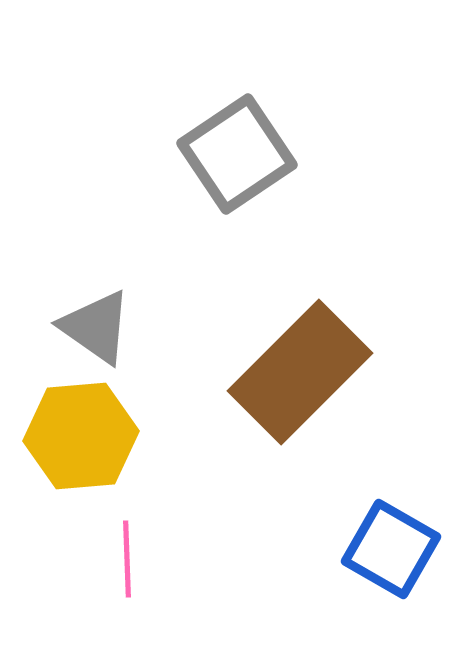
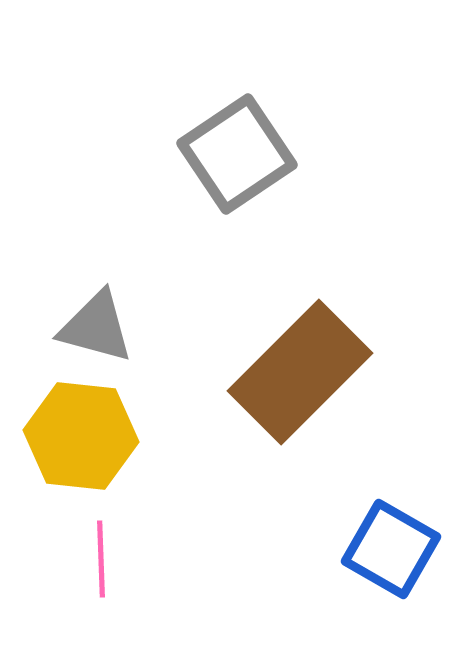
gray triangle: rotated 20 degrees counterclockwise
yellow hexagon: rotated 11 degrees clockwise
pink line: moved 26 px left
